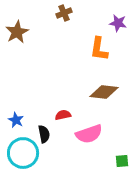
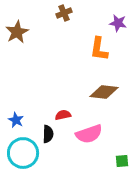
black semicircle: moved 4 px right; rotated 12 degrees clockwise
